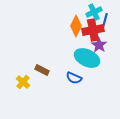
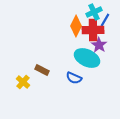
blue line: rotated 16 degrees clockwise
red cross: rotated 10 degrees clockwise
